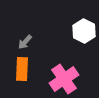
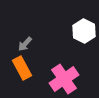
gray arrow: moved 2 px down
orange rectangle: moved 1 px up; rotated 30 degrees counterclockwise
